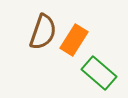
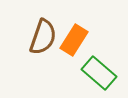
brown semicircle: moved 5 px down
